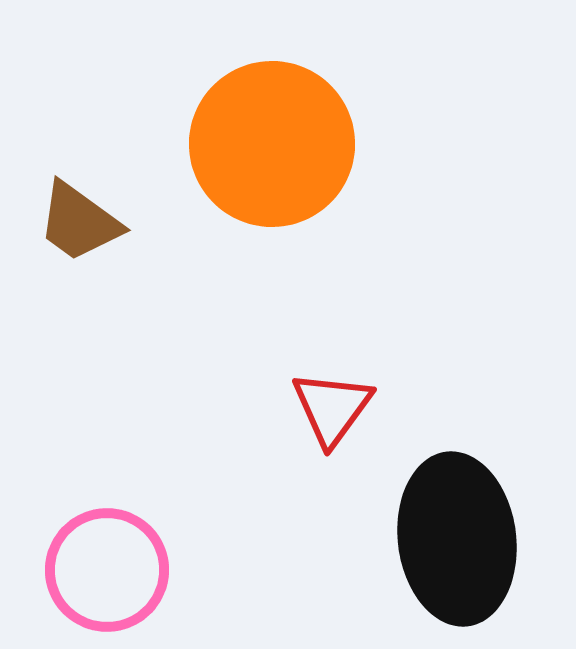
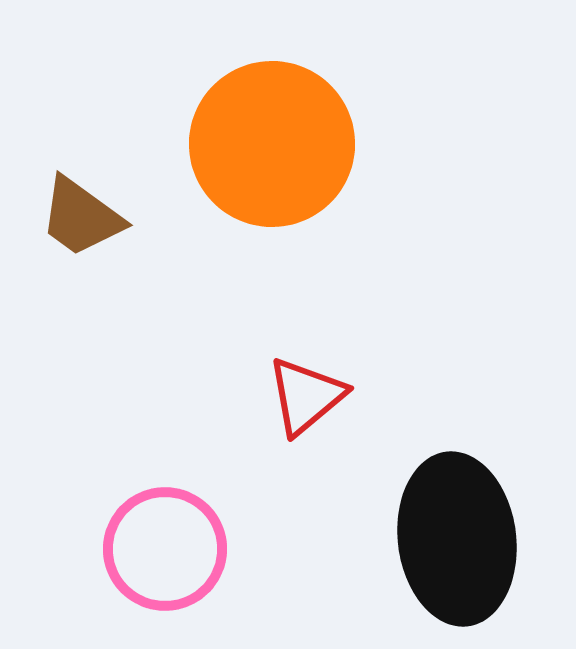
brown trapezoid: moved 2 px right, 5 px up
red triangle: moved 26 px left, 12 px up; rotated 14 degrees clockwise
pink circle: moved 58 px right, 21 px up
